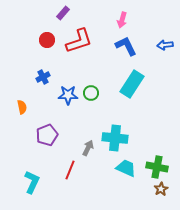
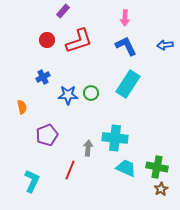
purple rectangle: moved 2 px up
pink arrow: moved 3 px right, 2 px up; rotated 14 degrees counterclockwise
cyan rectangle: moved 4 px left
gray arrow: rotated 21 degrees counterclockwise
cyan L-shape: moved 1 px up
